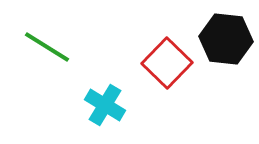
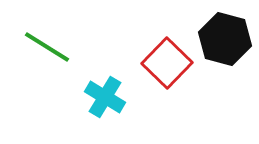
black hexagon: moved 1 px left; rotated 9 degrees clockwise
cyan cross: moved 8 px up
